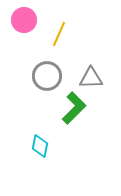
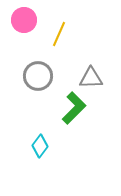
gray circle: moved 9 px left
cyan diamond: rotated 25 degrees clockwise
